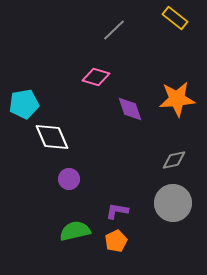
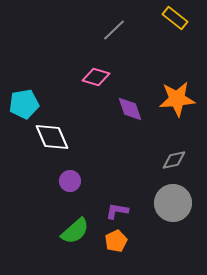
purple circle: moved 1 px right, 2 px down
green semicircle: rotated 152 degrees clockwise
